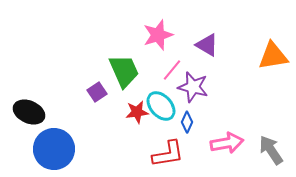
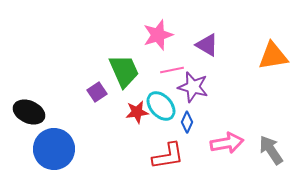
pink line: rotated 40 degrees clockwise
red L-shape: moved 2 px down
